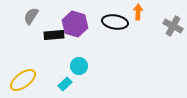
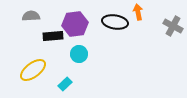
orange arrow: rotated 14 degrees counterclockwise
gray semicircle: rotated 54 degrees clockwise
purple hexagon: rotated 25 degrees counterclockwise
black rectangle: moved 1 px left, 1 px down
cyan circle: moved 12 px up
yellow ellipse: moved 10 px right, 10 px up
